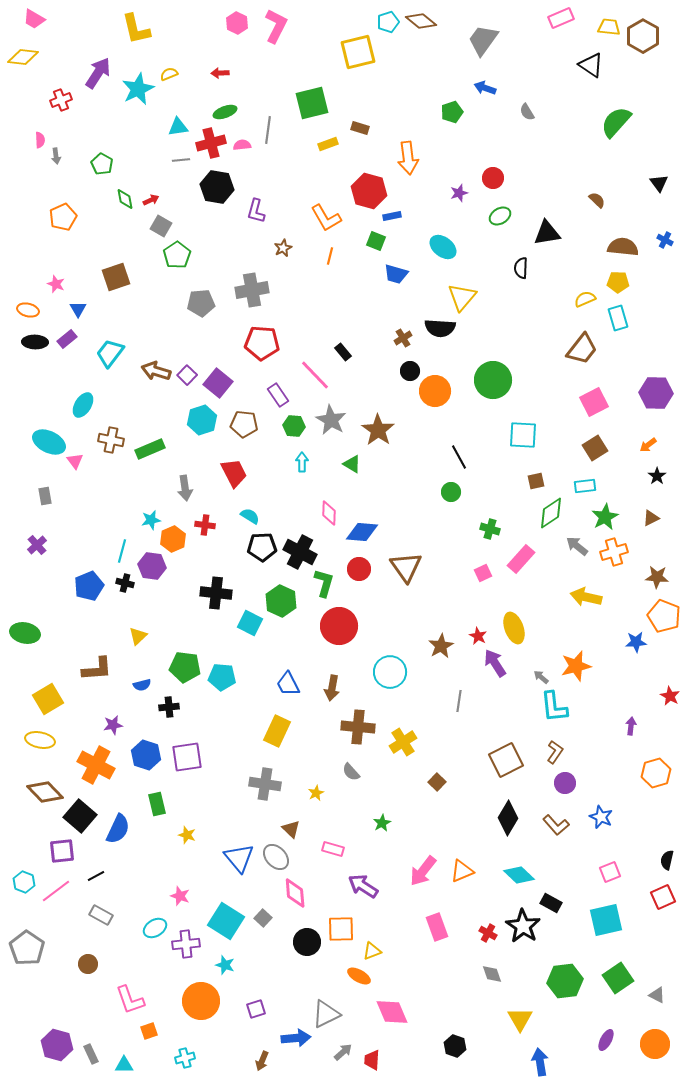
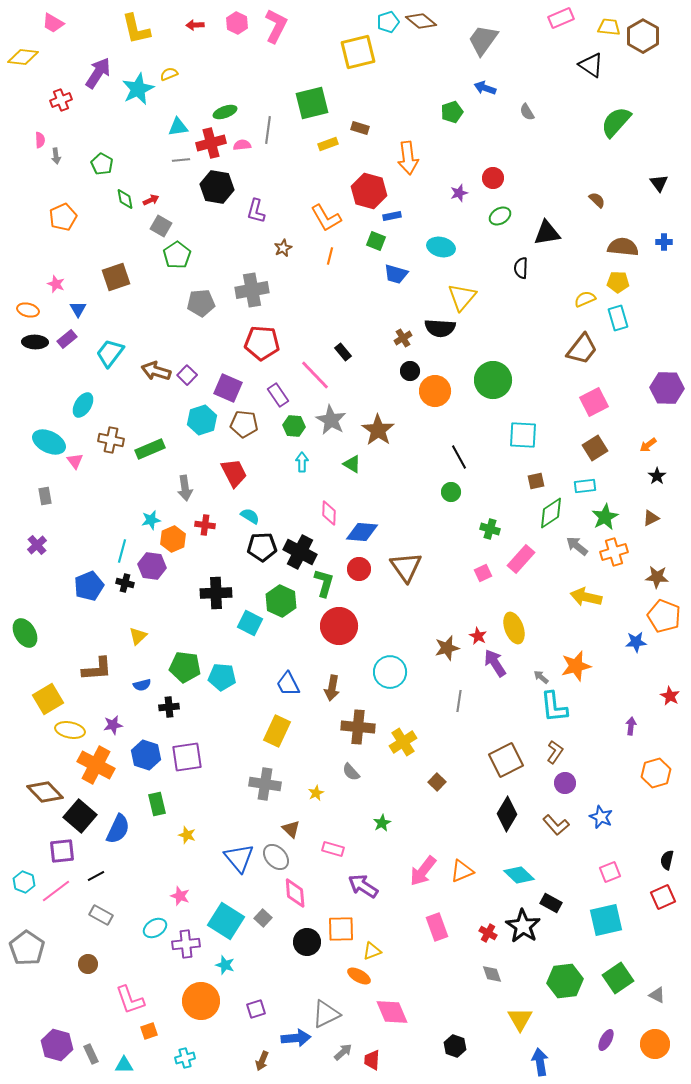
pink trapezoid at (34, 19): moved 19 px right, 4 px down
red arrow at (220, 73): moved 25 px left, 48 px up
blue cross at (665, 240): moved 1 px left, 2 px down; rotated 28 degrees counterclockwise
cyan ellipse at (443, 247): moved 2 px left; rotated 24 degrees counterclockwise
purple square at (218, 383): moved 10 px right, 5 px down; rotated 16 degrees counterclockwise
purple hexagon at (656, 393): moved 11 px right, 5 px up
black cross at (216, 593): rotated 8 degrees counterclockwise
green ellipse at (25, 633): rotated 48 degrees clockwise
brown star at (441, 646): moved 6 px right, 2 px down; rotated 15 degrees clockwise
yellow ellipse at (40, 740): moved 30 px right, 10 px up
black diamond at (508, 818): moved 1 px left, 4 px up
